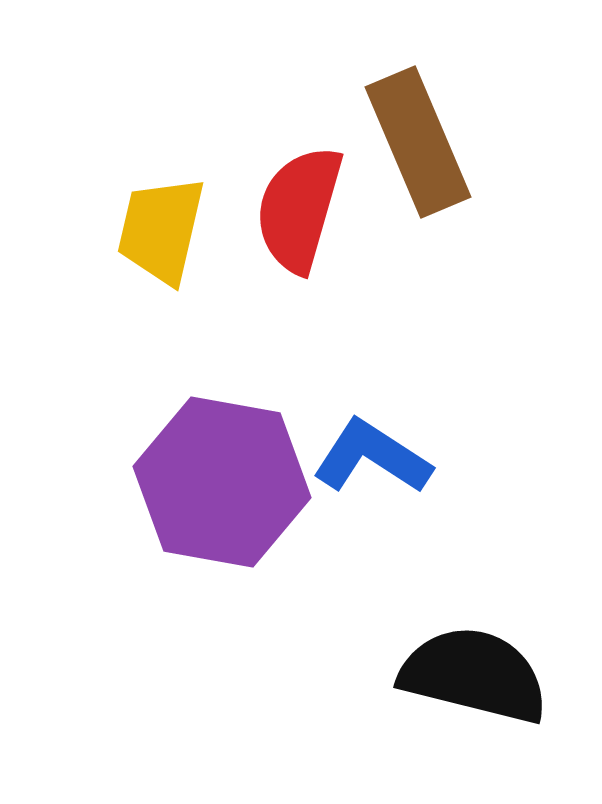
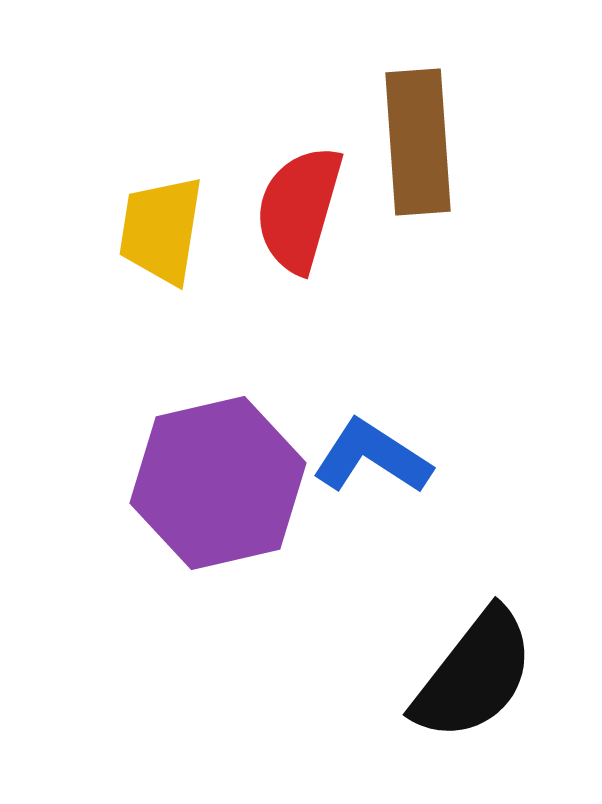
brown rectangle: rotated 19 degrees clockwise
yellow trapezoid: rotated 4 degrees counterclockwise
purple hexagon: moved 4 px left, 1 px down; rotated 23 degrees counterclockwise
black semicircle: rotated 114 degrees clockwise
